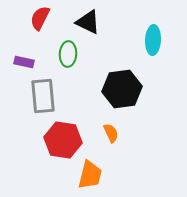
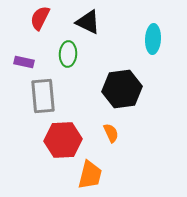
cyan ellipse: moved 1 px up
red hexagon: rotated 12 degrees counterclockwise
